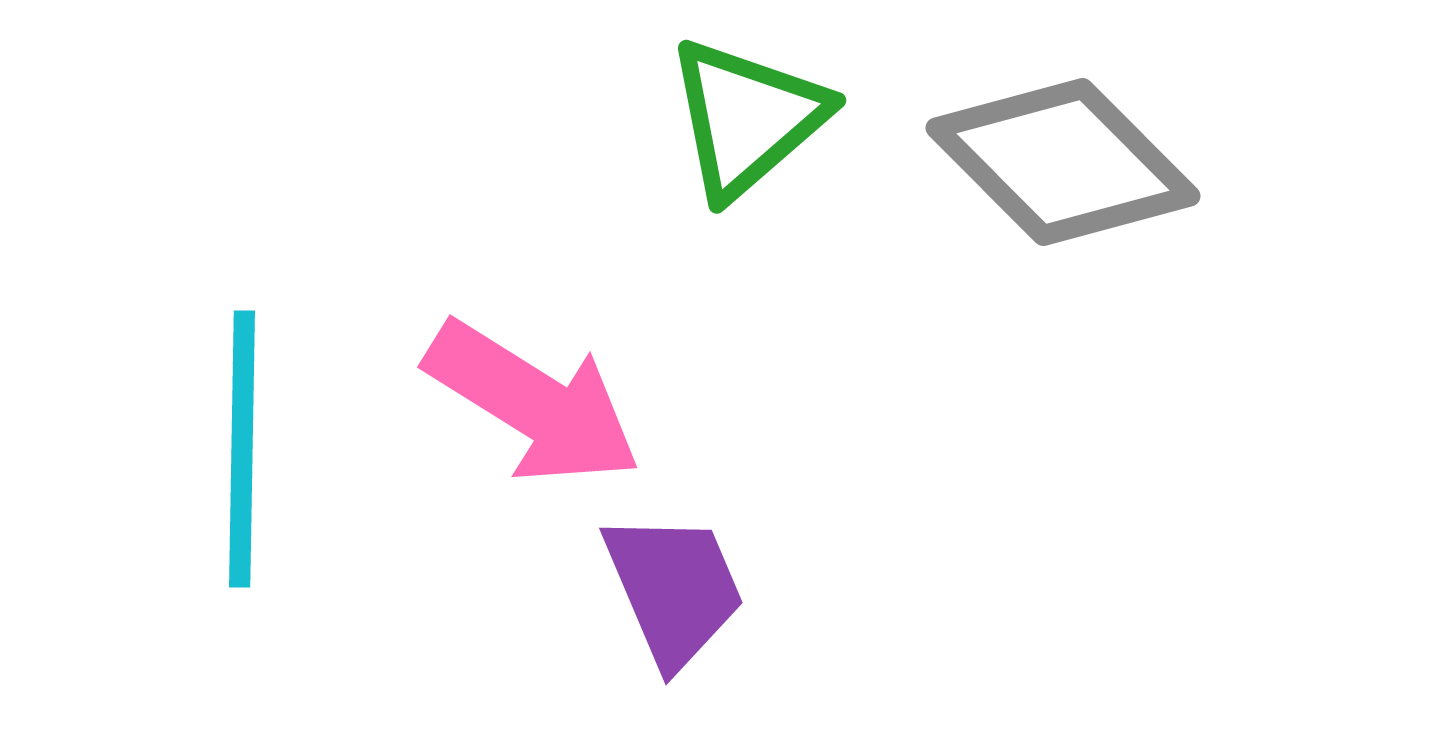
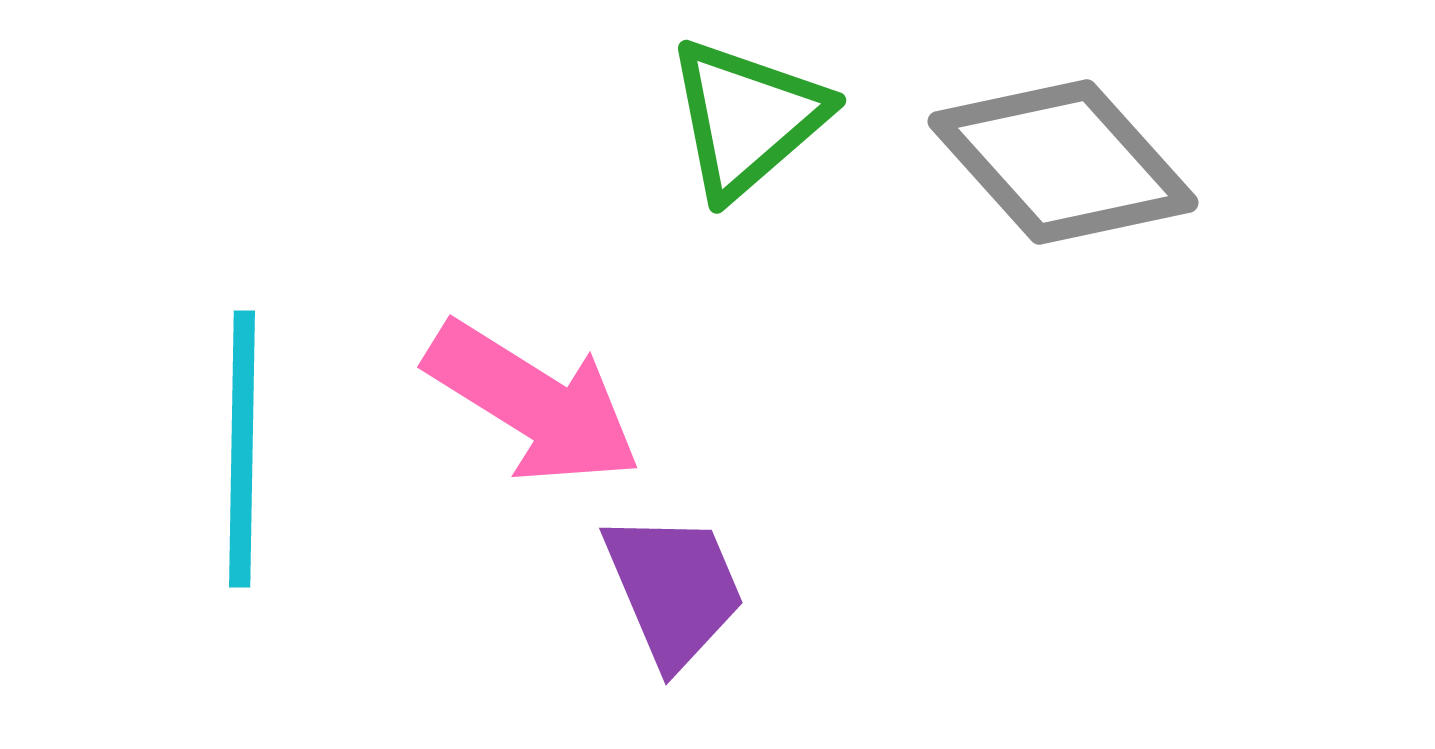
gray diamond: rotated 3 degrees clockwise
